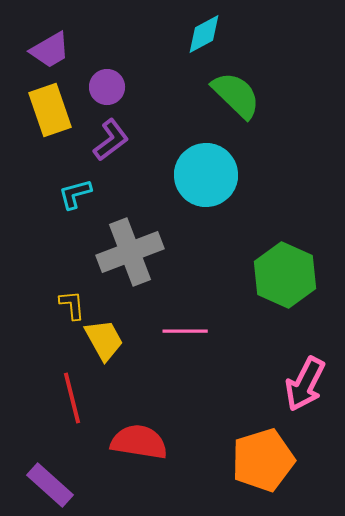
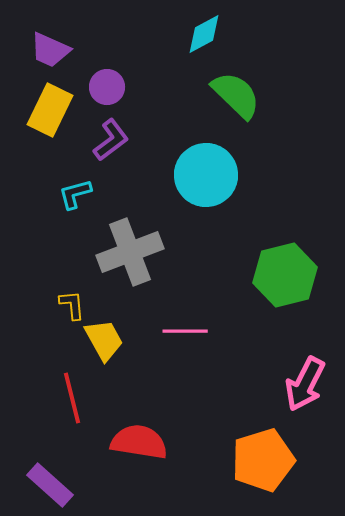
purple trapezoid: rotated 54 degrees clockwise
yellow rectangle: rotated 45 degrees clockwise
green hexagon: rotated 22 degrees clockwise
